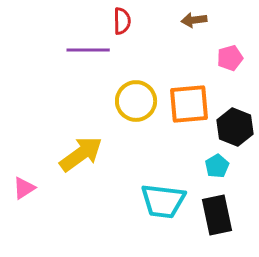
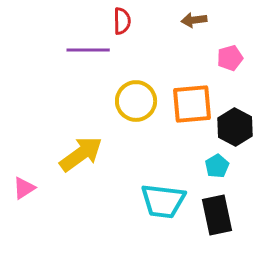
orange square: moved 3 px right
black hexagon: rotated 6 degrees clockwise
